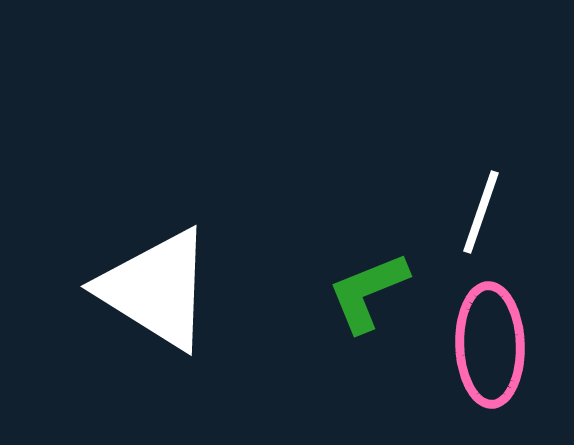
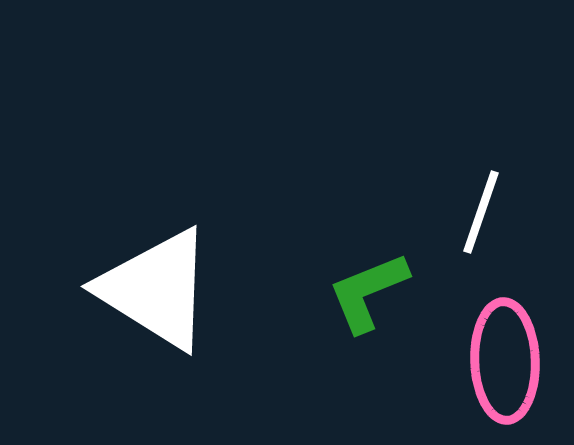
pink ellipse: moved 15 px right, 16 px down
